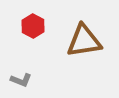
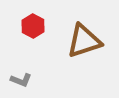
brown triangle: rotated 9 degrees counterclockwise
